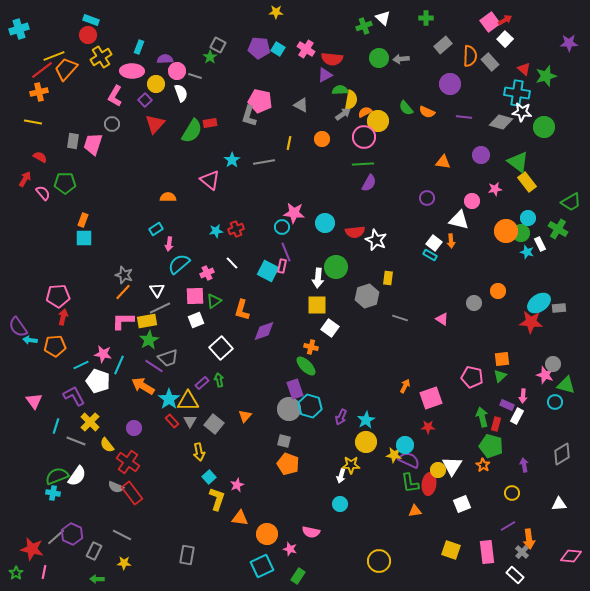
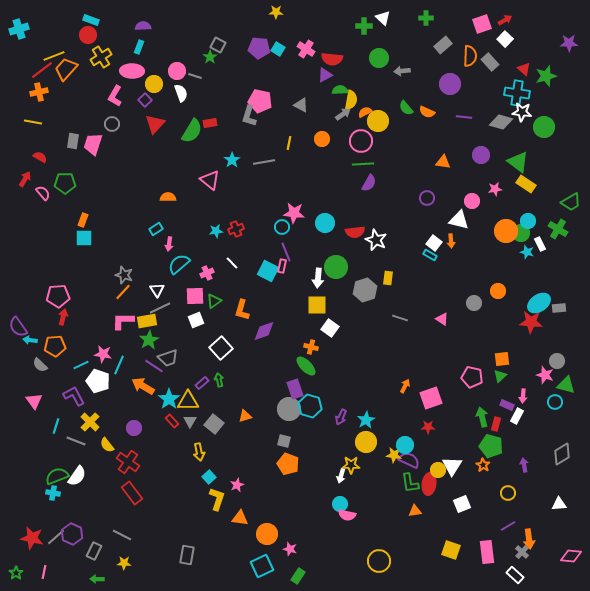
pink square at (490, 22): moved 8 px left, 2 px down; rotated 18 degrees clockwise
green cross at (364, 26): rotated 21 degrees clockwise
purple semicircle at (165, 59): moved 22 px left, 33 px up
gray arrow at (401, 59): moved 1 px right, 12 px down
yellow circle at (156, 84): moved 2 px left
pink circle at (364, 137): moved 3 px left, 4 px down
yellow rectangle at (527, 182): moved 1 px left, 2 px down; rotated 18 degrees counterclockwise
cyan circle at (528, 218): moved 3 px down
gray hexagon at (367, 296): moved 2 px left, 6 px up
gray circle at (553, 364): moved 4 px right, 3 px up
orange triangle at (245, 416): rotated 32 degrees clockwise
gray semicircle at (116, 487): moved 76 px left, 122 px up; rotated 21 degrees clockwise
yellow circle at (512, 493): moved 4 px left
pink semicircle at (311, 532): moved 36 px right, 17 px up
red star at (32, 549): moved 11 px up
